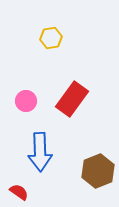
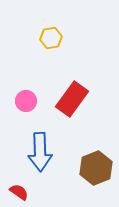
brown hexagon: moved 2 px left, 3 px up
